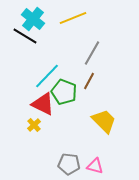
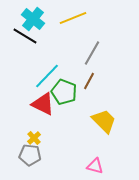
yellow cross: moved 13 px down
gray pentagon: moved 39 px left, 9 px up
